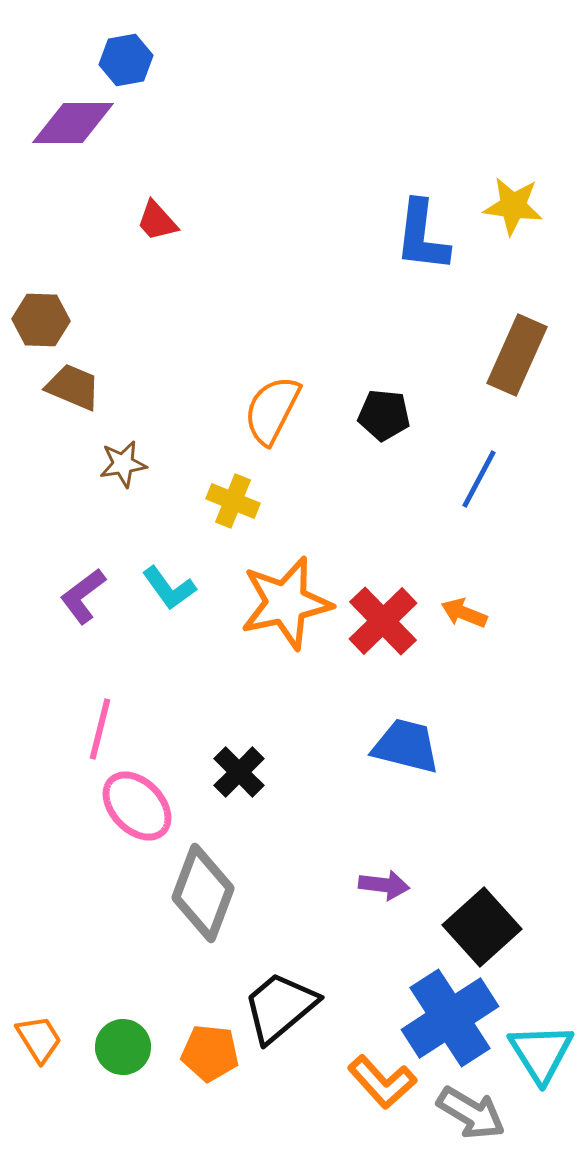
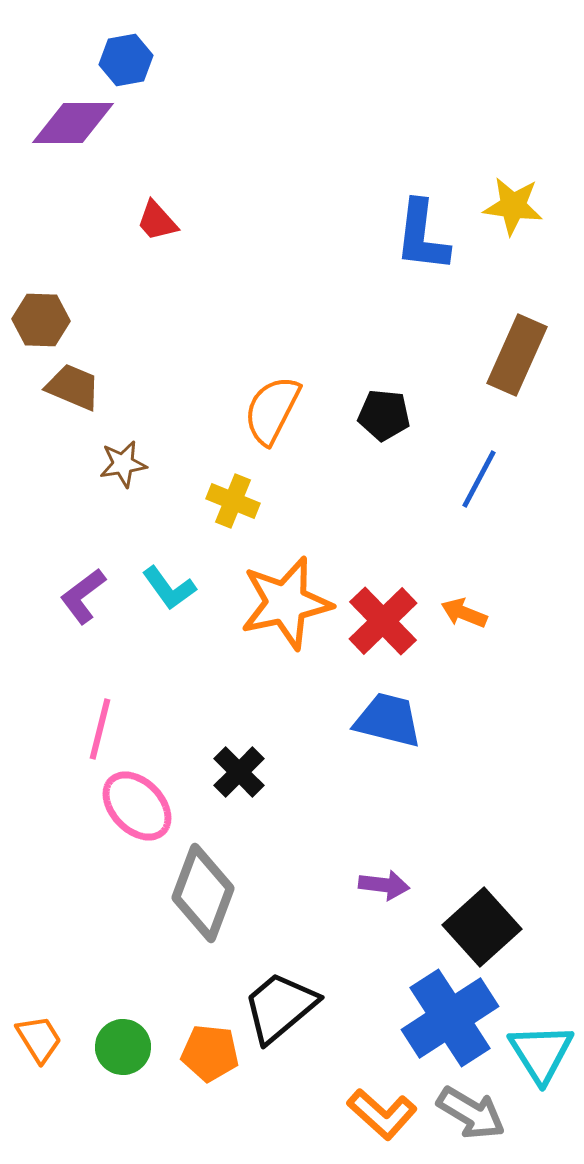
blue trapezoid: moved 18 px left, 26 px up
orange L-shape: moved 32 px down; rotated 6 degrees counterclockwise
